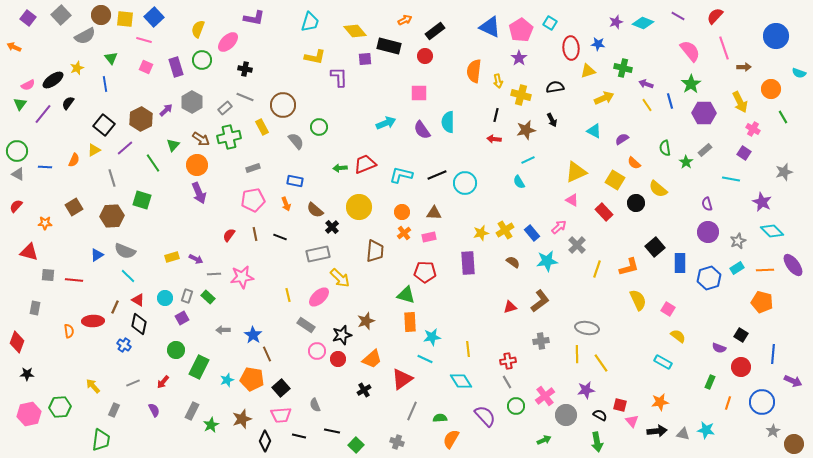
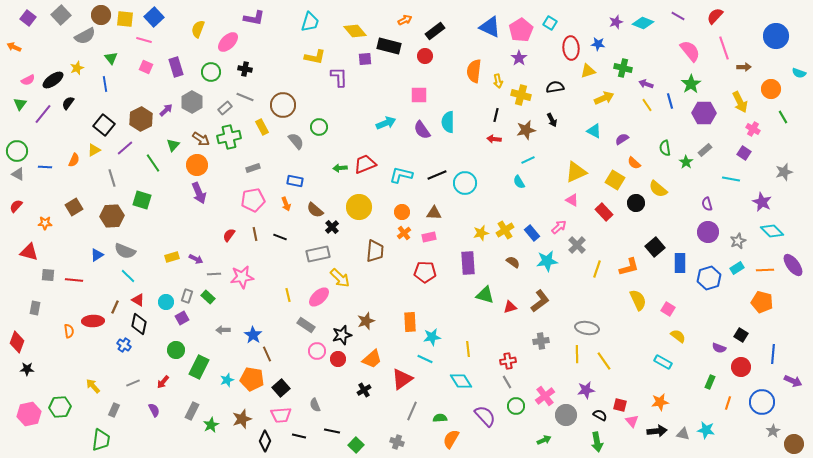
green circle at (202, 60): moved 9 px right, 12 px down
pink semicircle at (28, 85): moved 5 px up
pink square at (419, 93): moved 2 px down
green triangle at (406, 295): moved 79 px right
cyan circle at (165, 298): moved 1 px right, 4 px down
yellow line at (601, 363): moved 3 px right, 2 px up
black star at (27, 374): moved 5 px up
